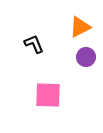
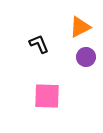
black L-shape: moved 5 px right
pink square: moved 1 px left, 1 px down
